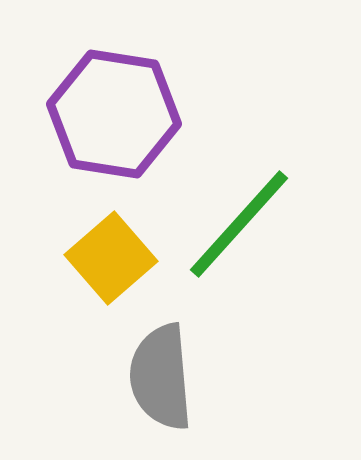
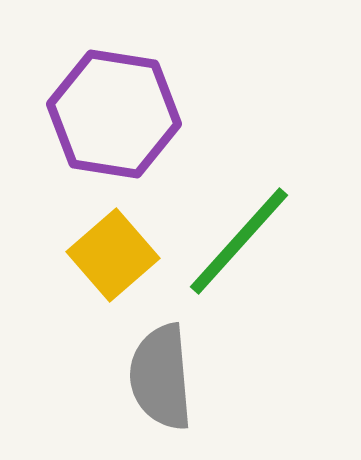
green line: moved 17 px down
yellow square: moved 2 px right, 3 px up
